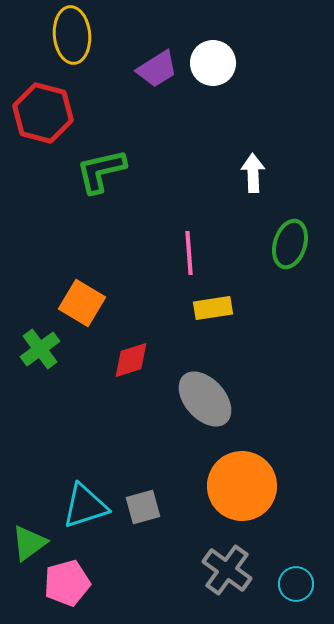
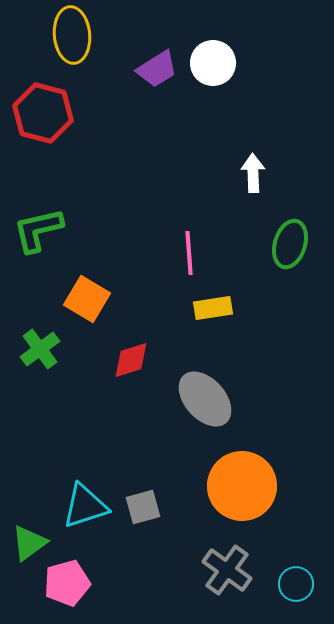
green L-shape: moved 63 px left, 59 px down
orange square: moved 5 px right, 4 px up
